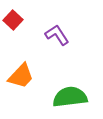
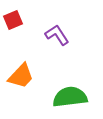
red square: rotated 24 degrees clockwise
